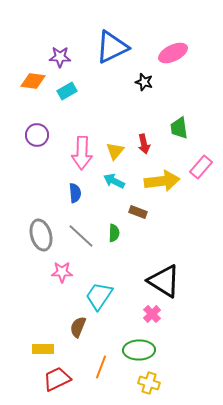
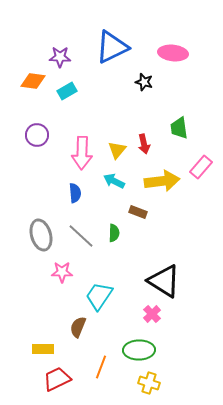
pink ellipse: rotated 32 degrees clockwise
yellow triangle: moved 2 px right, 1 px up
